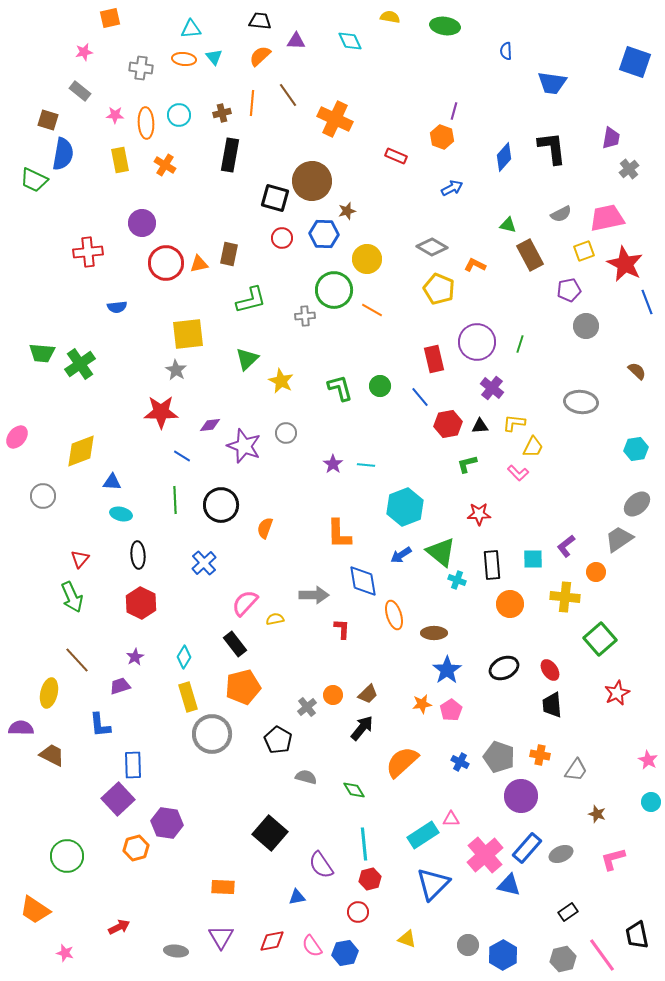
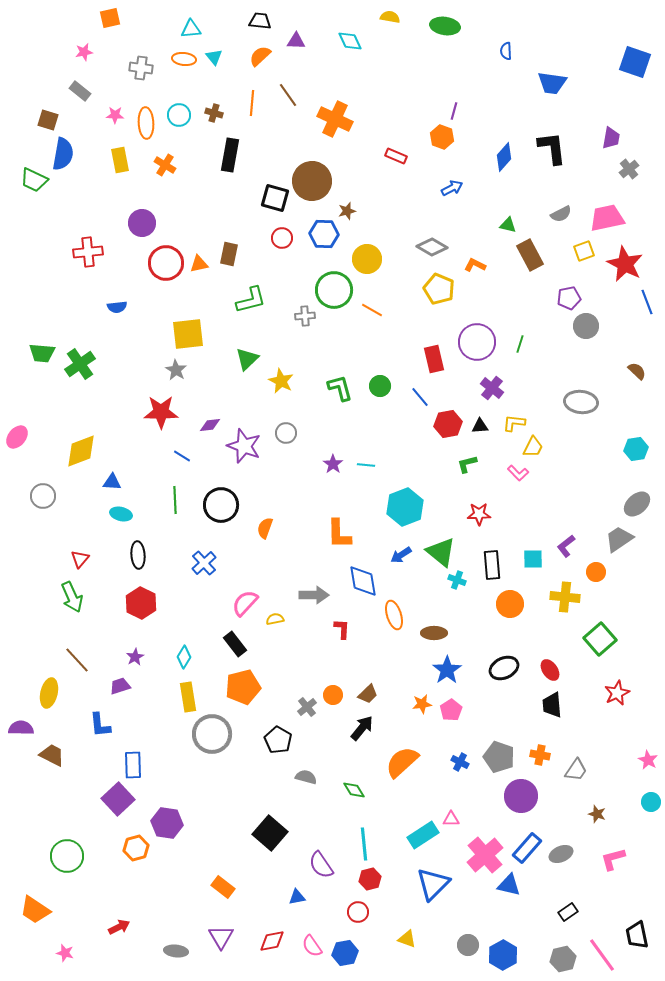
brown cross at (222, 113): moved 8 px left; rotated 30 degrees clockwise
purple pentagon at (569, 290): moved 8 px down
yellow rectangle at (188, 697): rotated 8 degrees clockwise
orange rectangle at (223, 887): rotated 35 degrees clockwise
